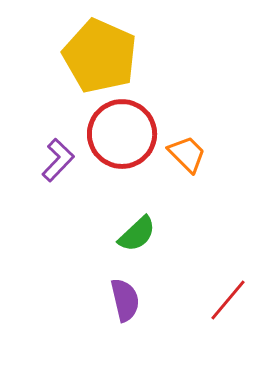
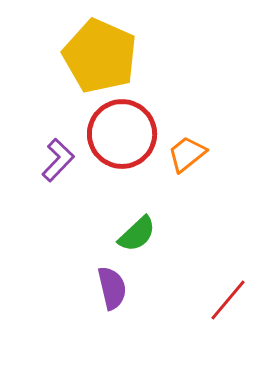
orange trapezoid: rotated 84 degrees counterclockwise
purple semicircle: moved 13 px left, 12 px up
